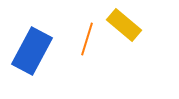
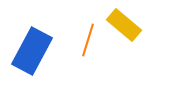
orange line: moved 1 px right, 1 px down
